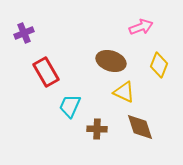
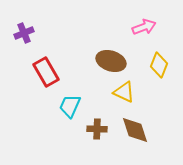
pink arrow: moved 3 px right
brown diamond: moved 5 px left, 3 px down
